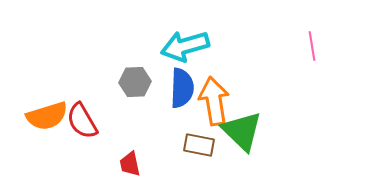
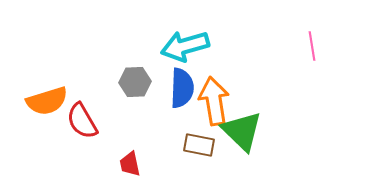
orange semicircle: moved 15 px up
